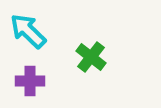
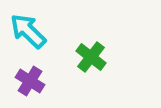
purple cross: rotated 32 degrees clockwise
